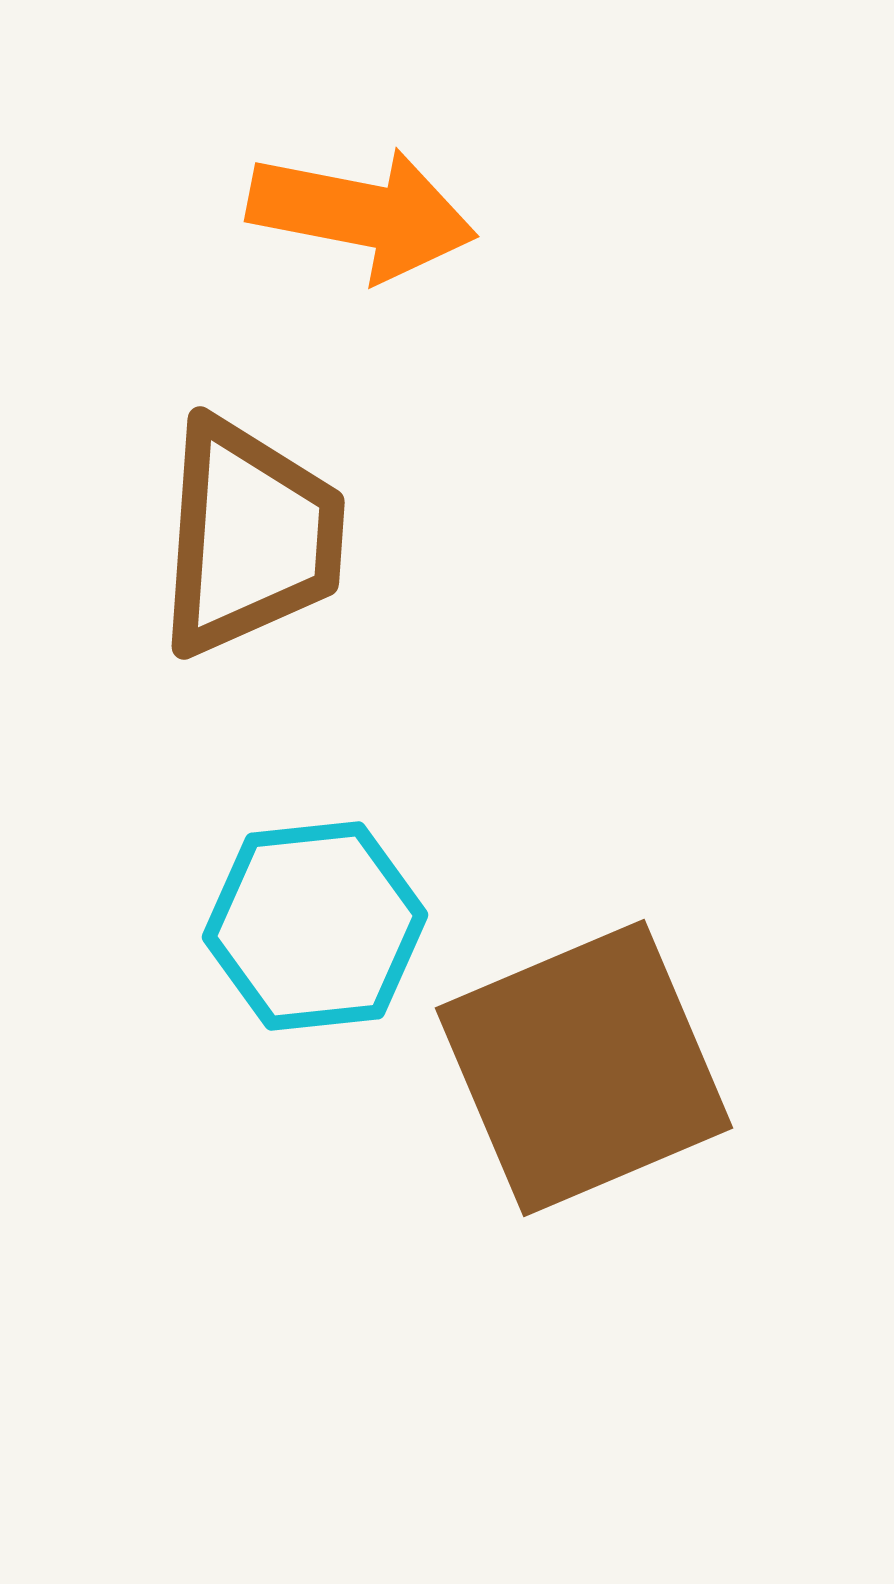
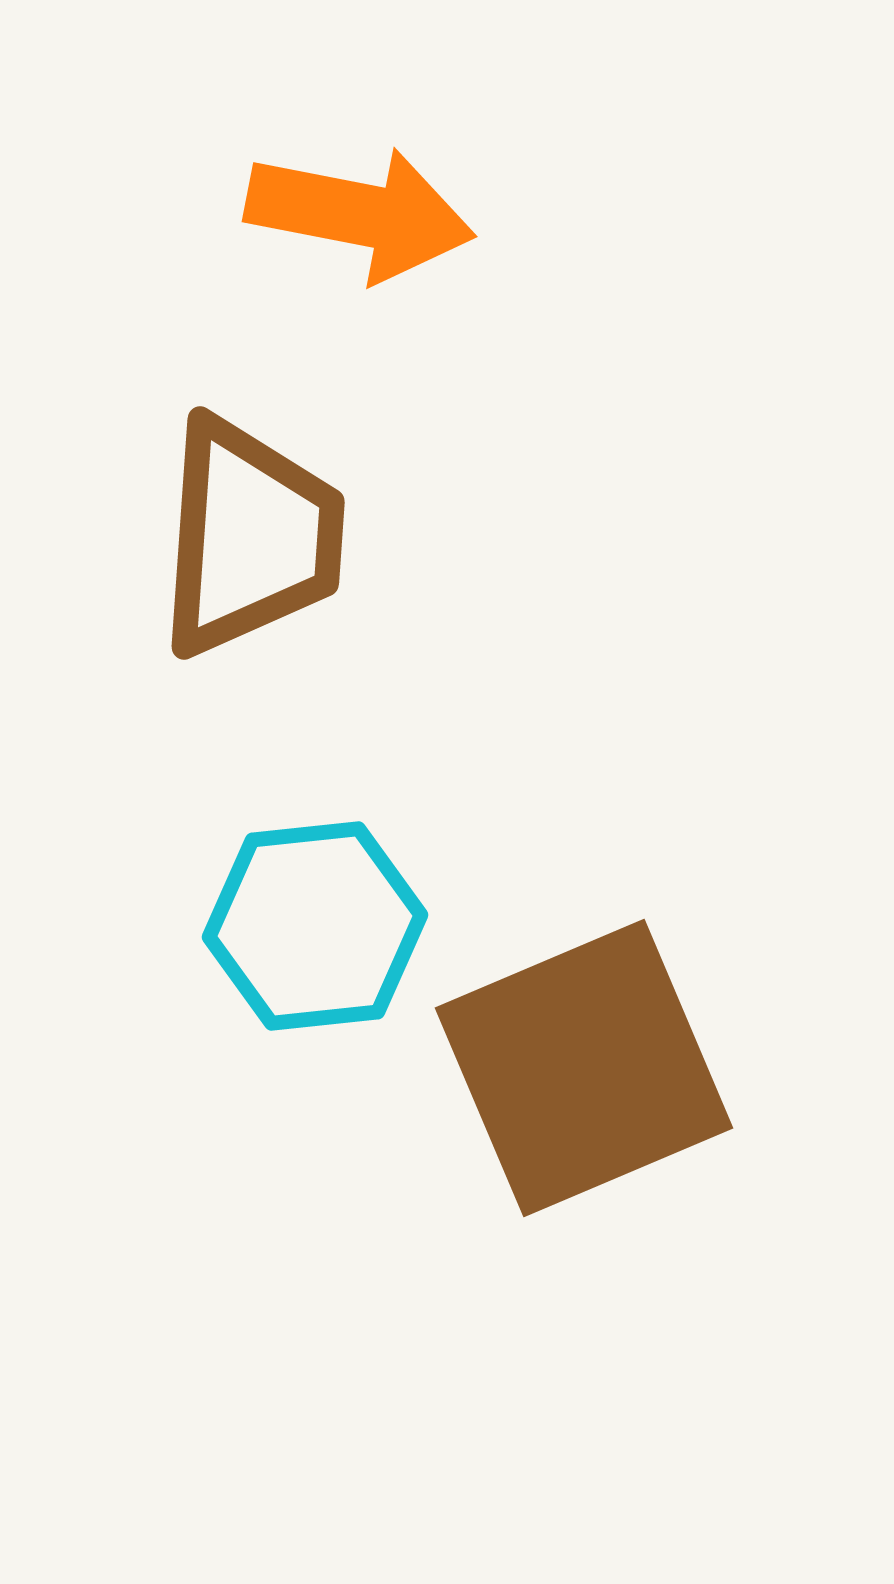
orange arrow: moved 2 px left
